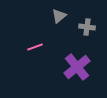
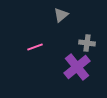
gray triangle: moved 2 px right, 1 px up
gray cross: moved 16 px down
